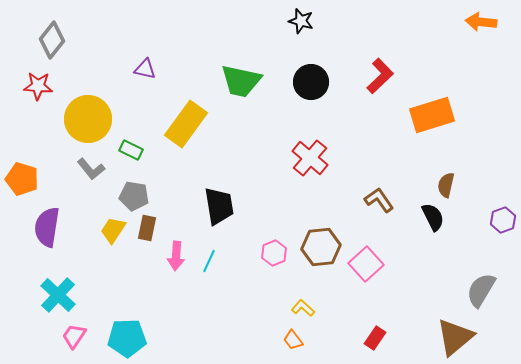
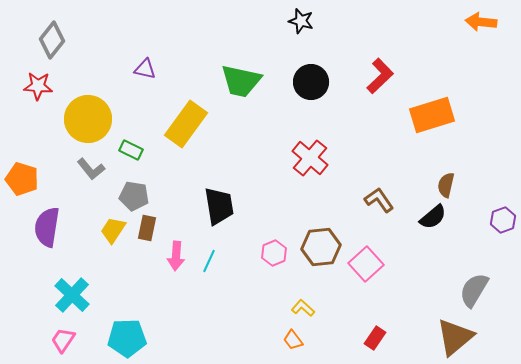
black semicircle: rotated 76 degrees clockwise
gray semicircle: moved 7 px left
cyan cross: moved 14 px right
pink trapezoid: moved 11 px left, 4 px down
